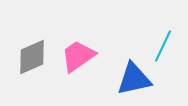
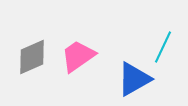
cyan line: moved 1 px down
blue triangle: rotated 18 degrees counterclockwise
